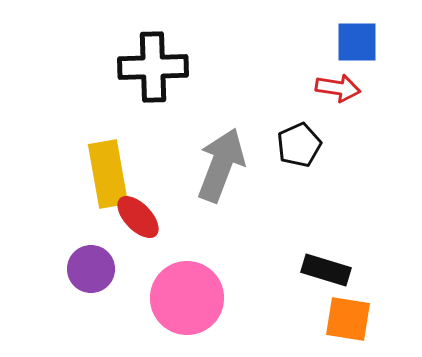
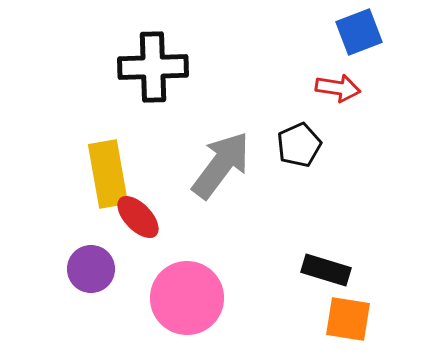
blue square: moved 2 px right, 10 px up; rotated 21 degrees counterclockwise
gray arrow: rotated 16 degrees clockwise
